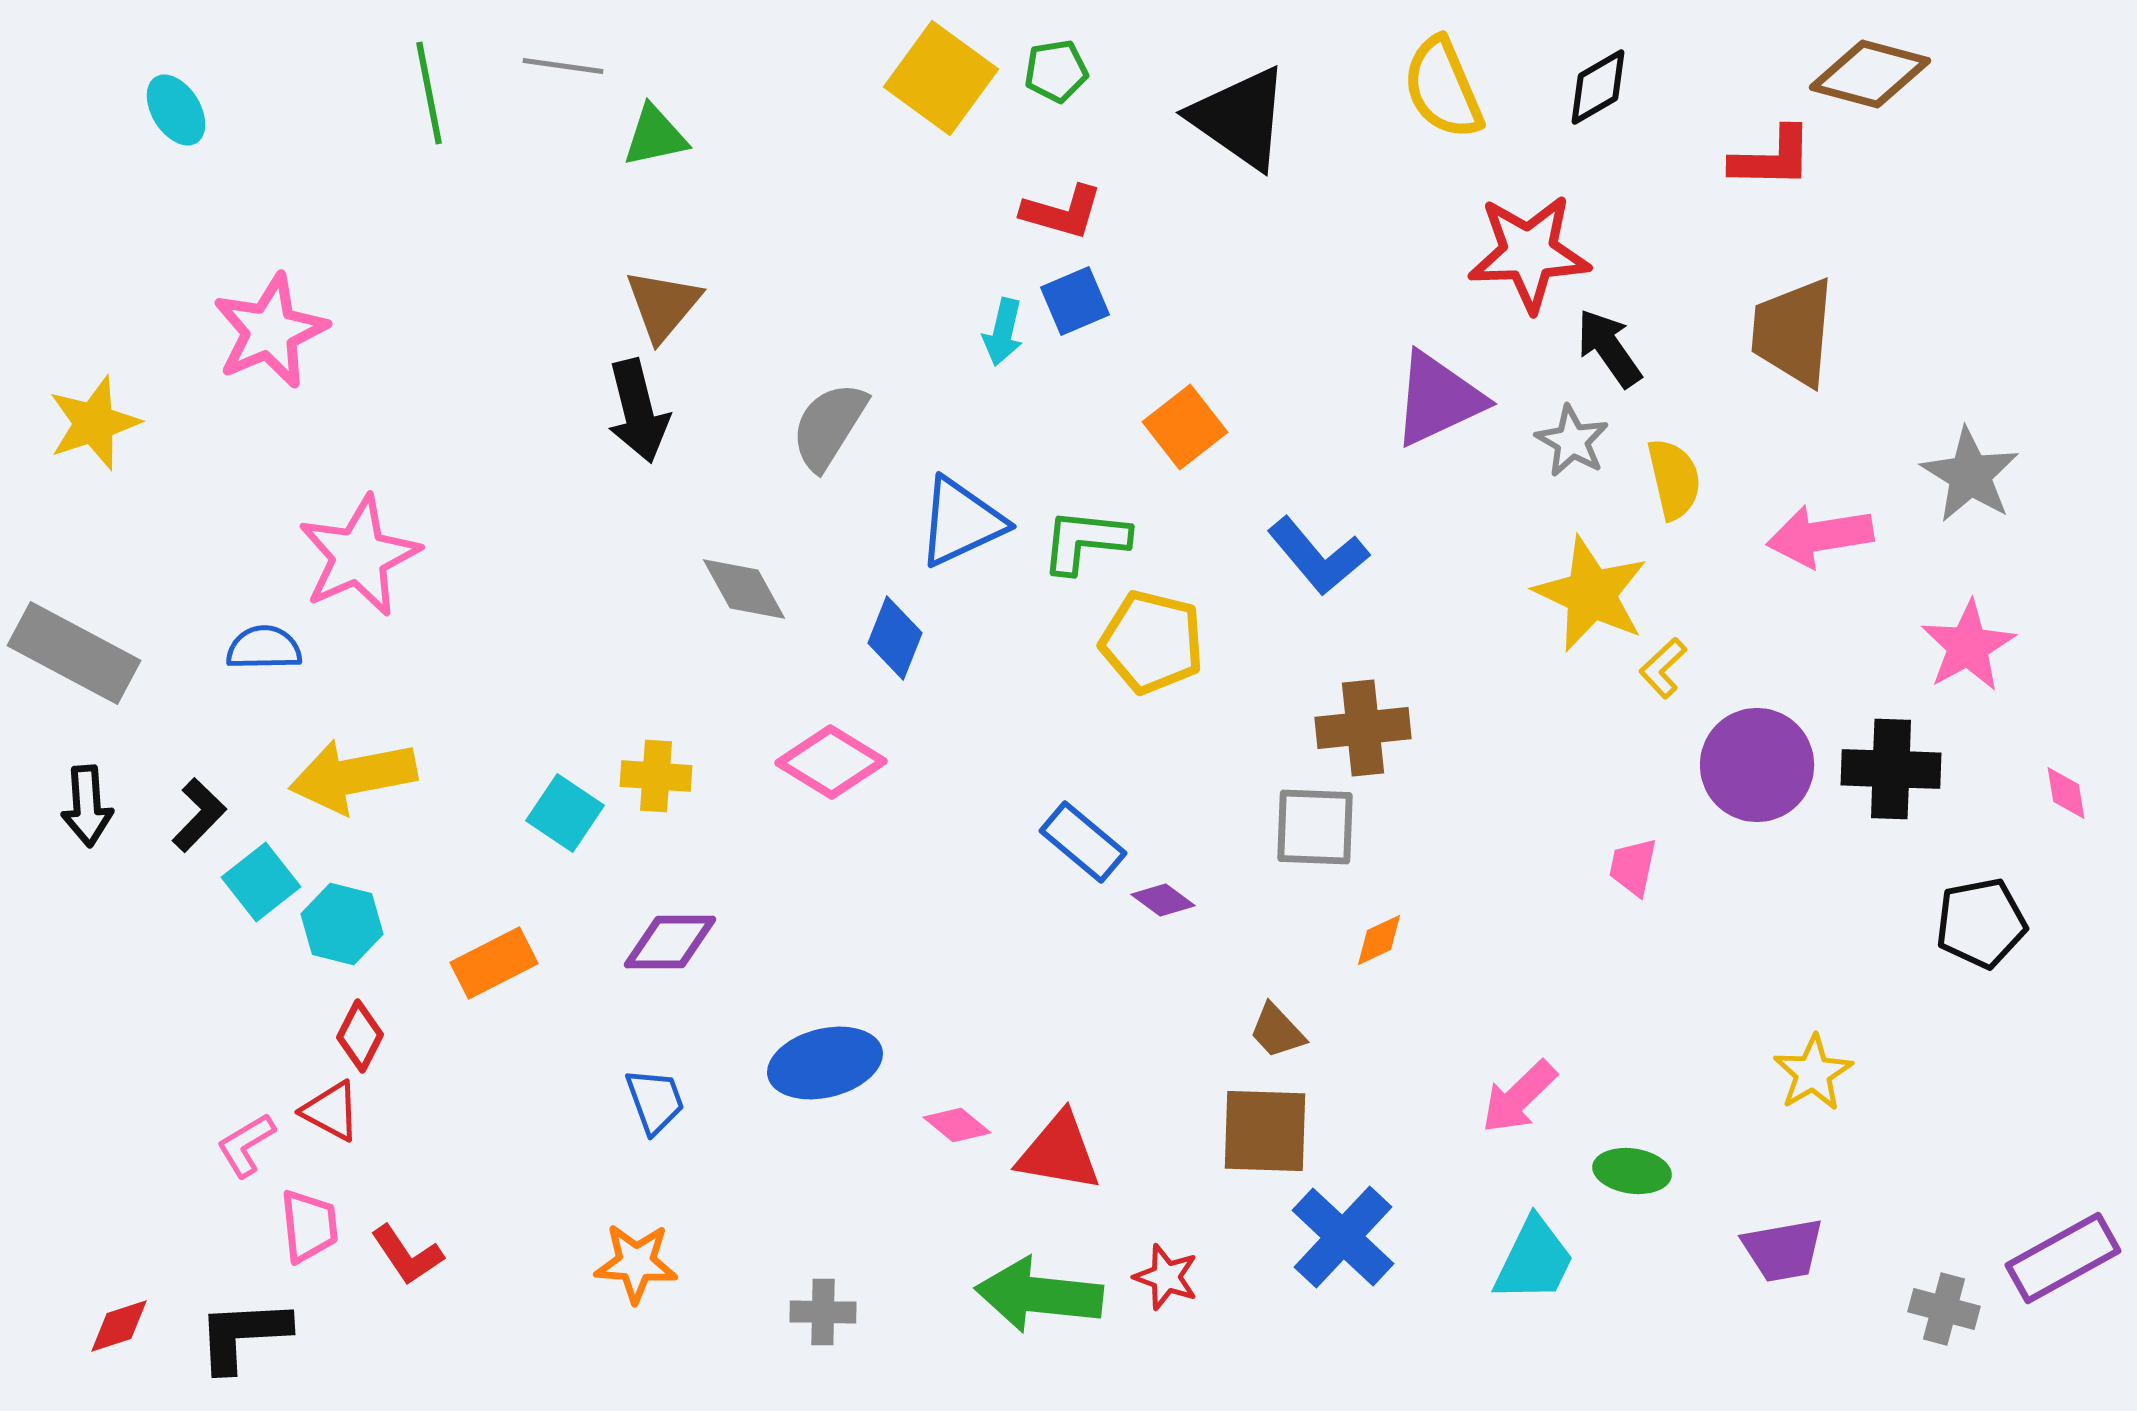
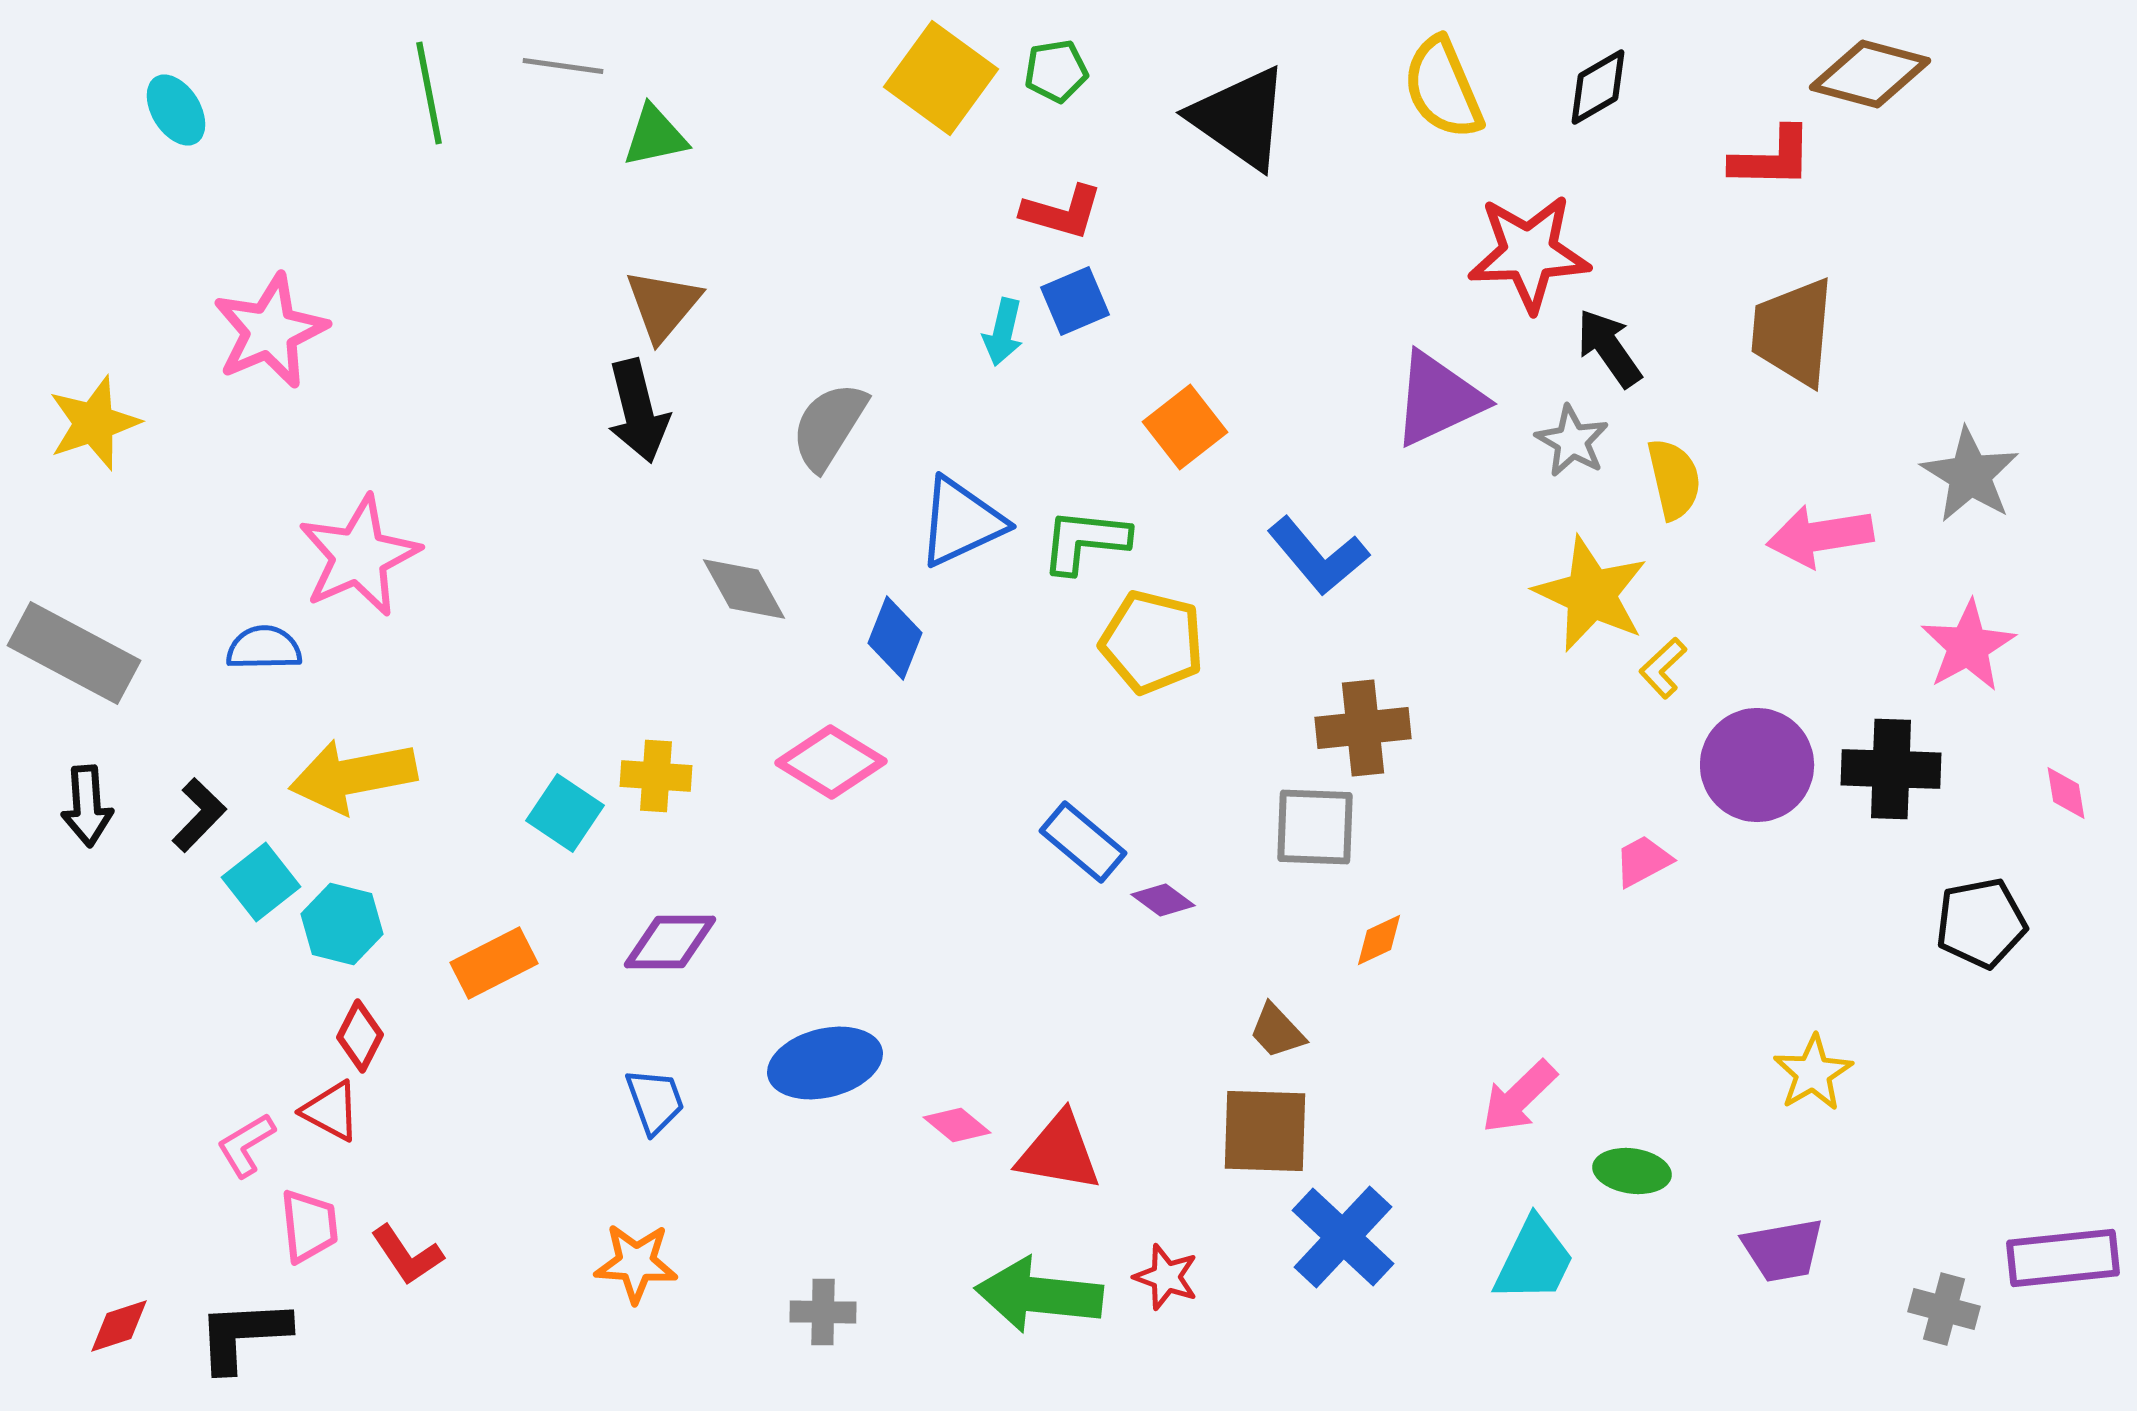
pink trapezoid at (1633, 867): moved 10 px right, 6 px up; rotated 50 degrees clockwise
purple rectangle at (2063, 1258): rotated 23 degrees clockwise
